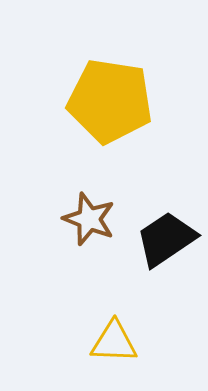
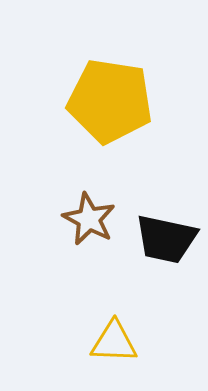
brown star: rotated 6 degrees clockwise
black trapezoid: rotated 134 degrees counterclockwise
